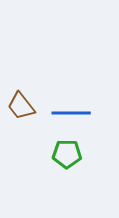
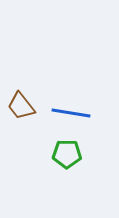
blue line: rotated 9 degrees clockwise
